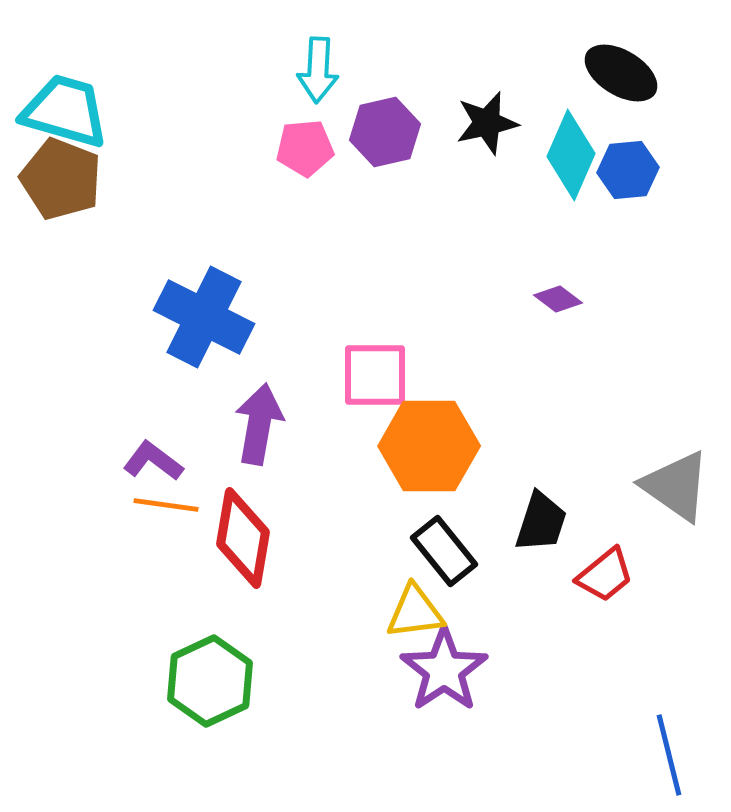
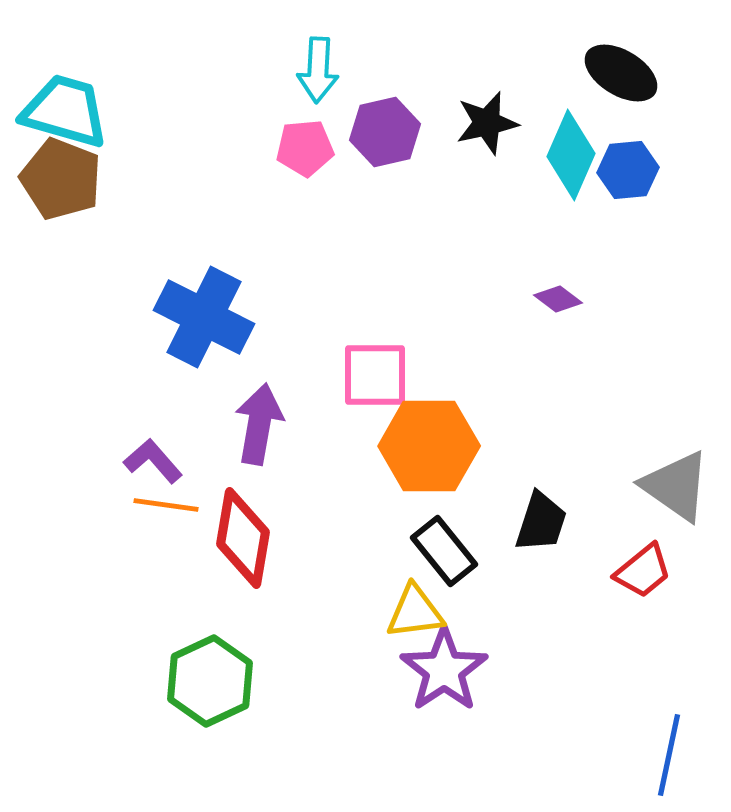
purple L-shape: rotated 12 degrees clockwise
red trapezoid: moved 38 px right, 4 px up
blue line: rotated 26 degrees clockwise
